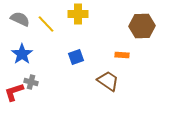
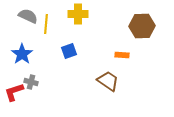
gray semicircle: moved 8 px right, 3 px up
yellow line: rotated 48 degrees clockwise
blue square: moved 7 px left, 6 px up
